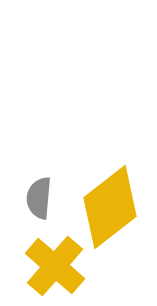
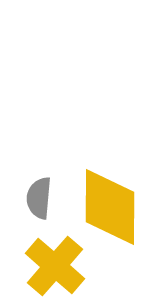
yellow diamond: rotated 52 degrees counterclockwise
